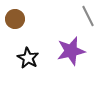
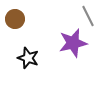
purple star: moved 2 px right, 8 px up
black star: rotated 10 degrees counterclockwise
